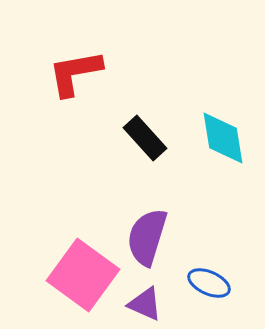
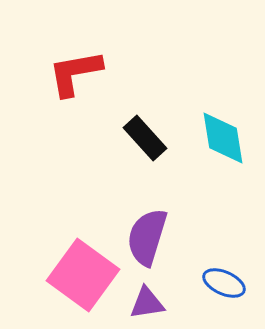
blue ellipse: moved 15 px right
purple triangle: moved 2 px right, 1 px up; rotated 33 degrees counterclockwise
